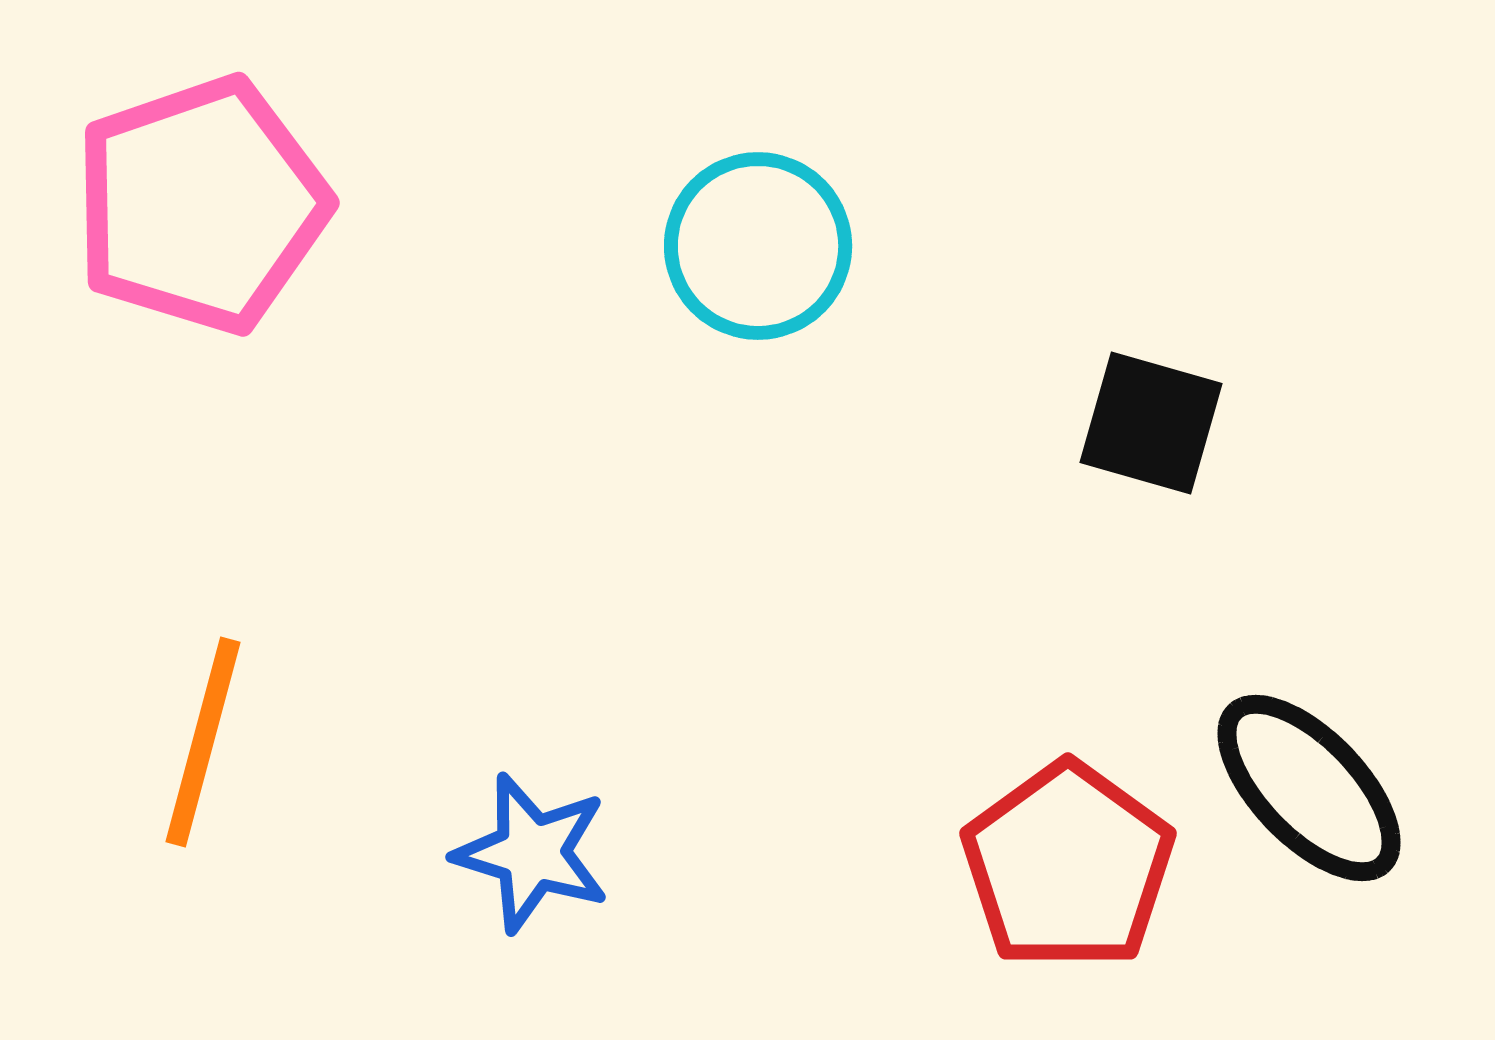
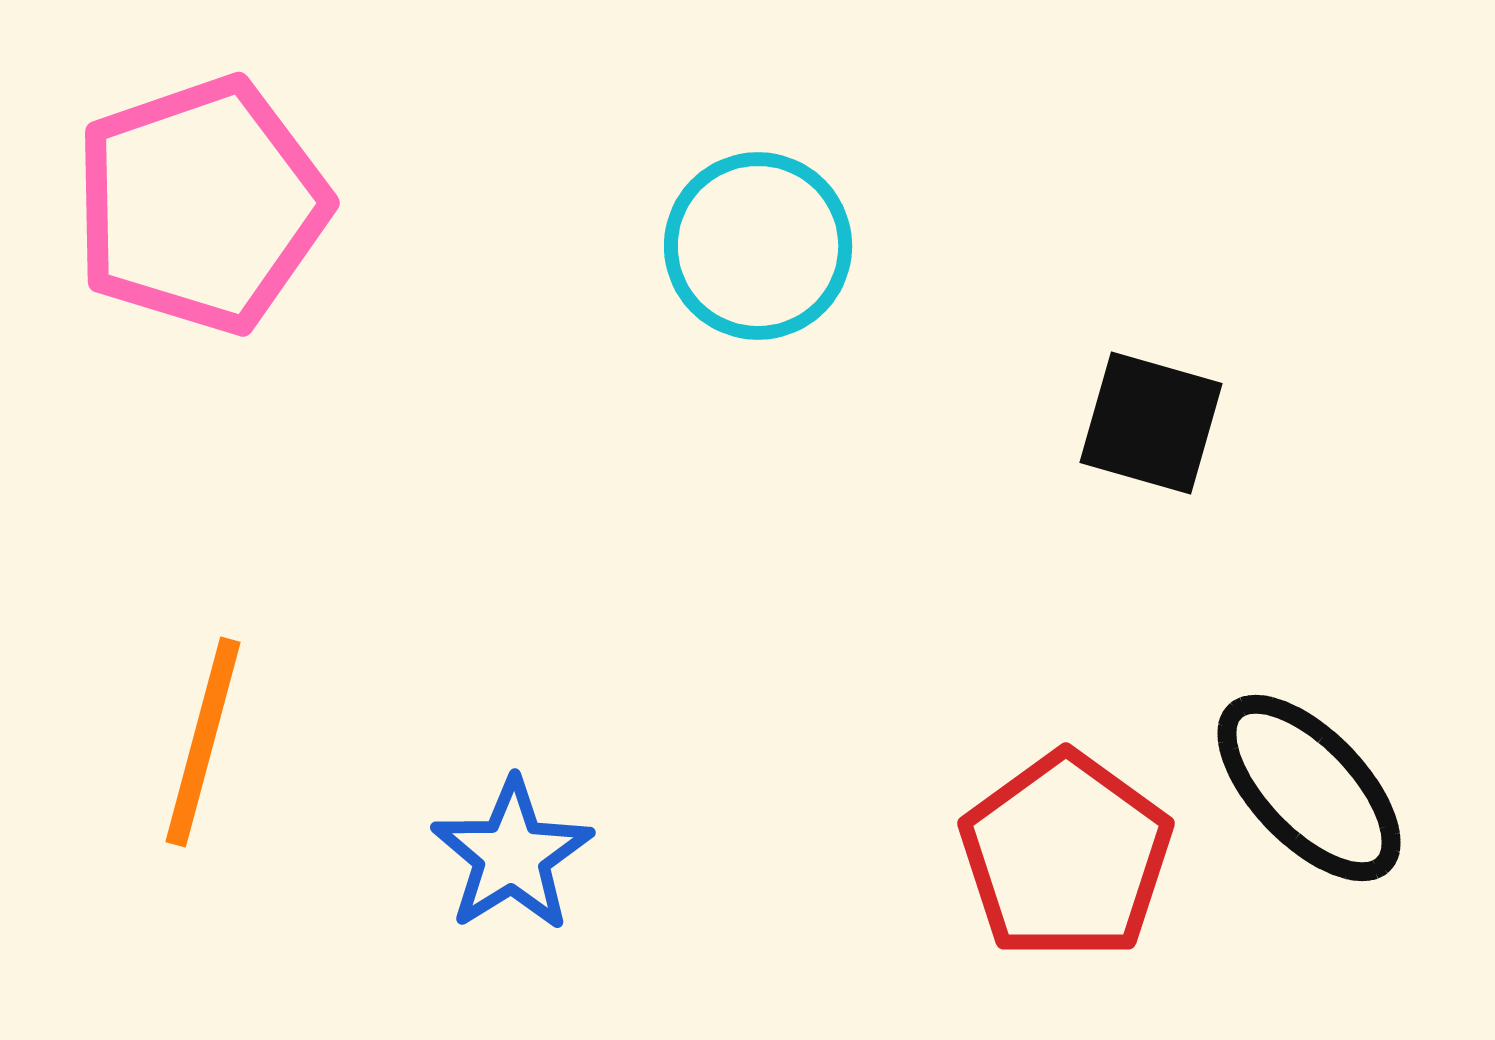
blue star: moved 20 px left, 2 px down; rotated 23 degrees clockwise
red pentagon: moved 2 px left, 10 px up
